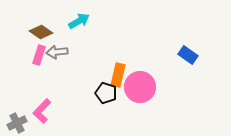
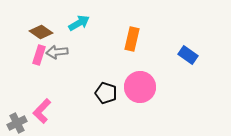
cyan arrow: moved 2 px down
orange rectangle: moved 14 px right, 36 px up
